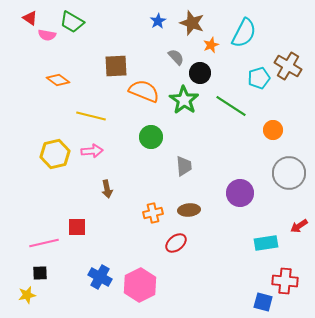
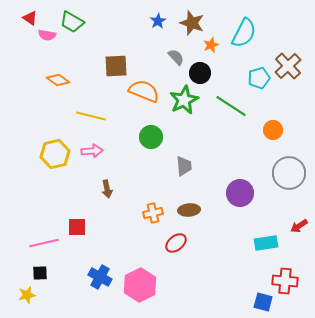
brown cross: rotated 16 degrees clockwise
green star: rotated 12 degrees clockwise
